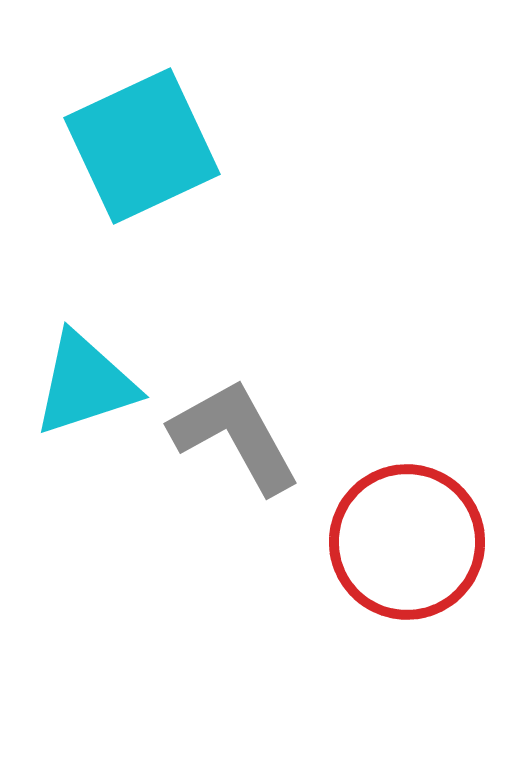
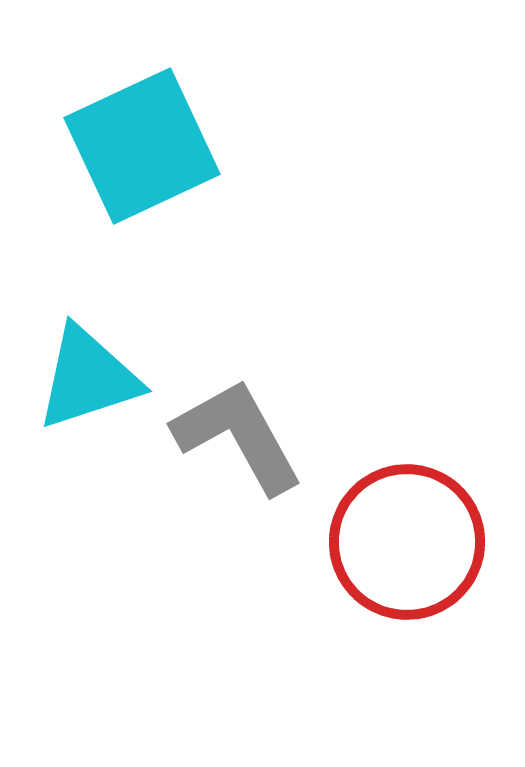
cyan triangle: moved 3 px right, 6 px up
gray L-shape: moved 3 px right
